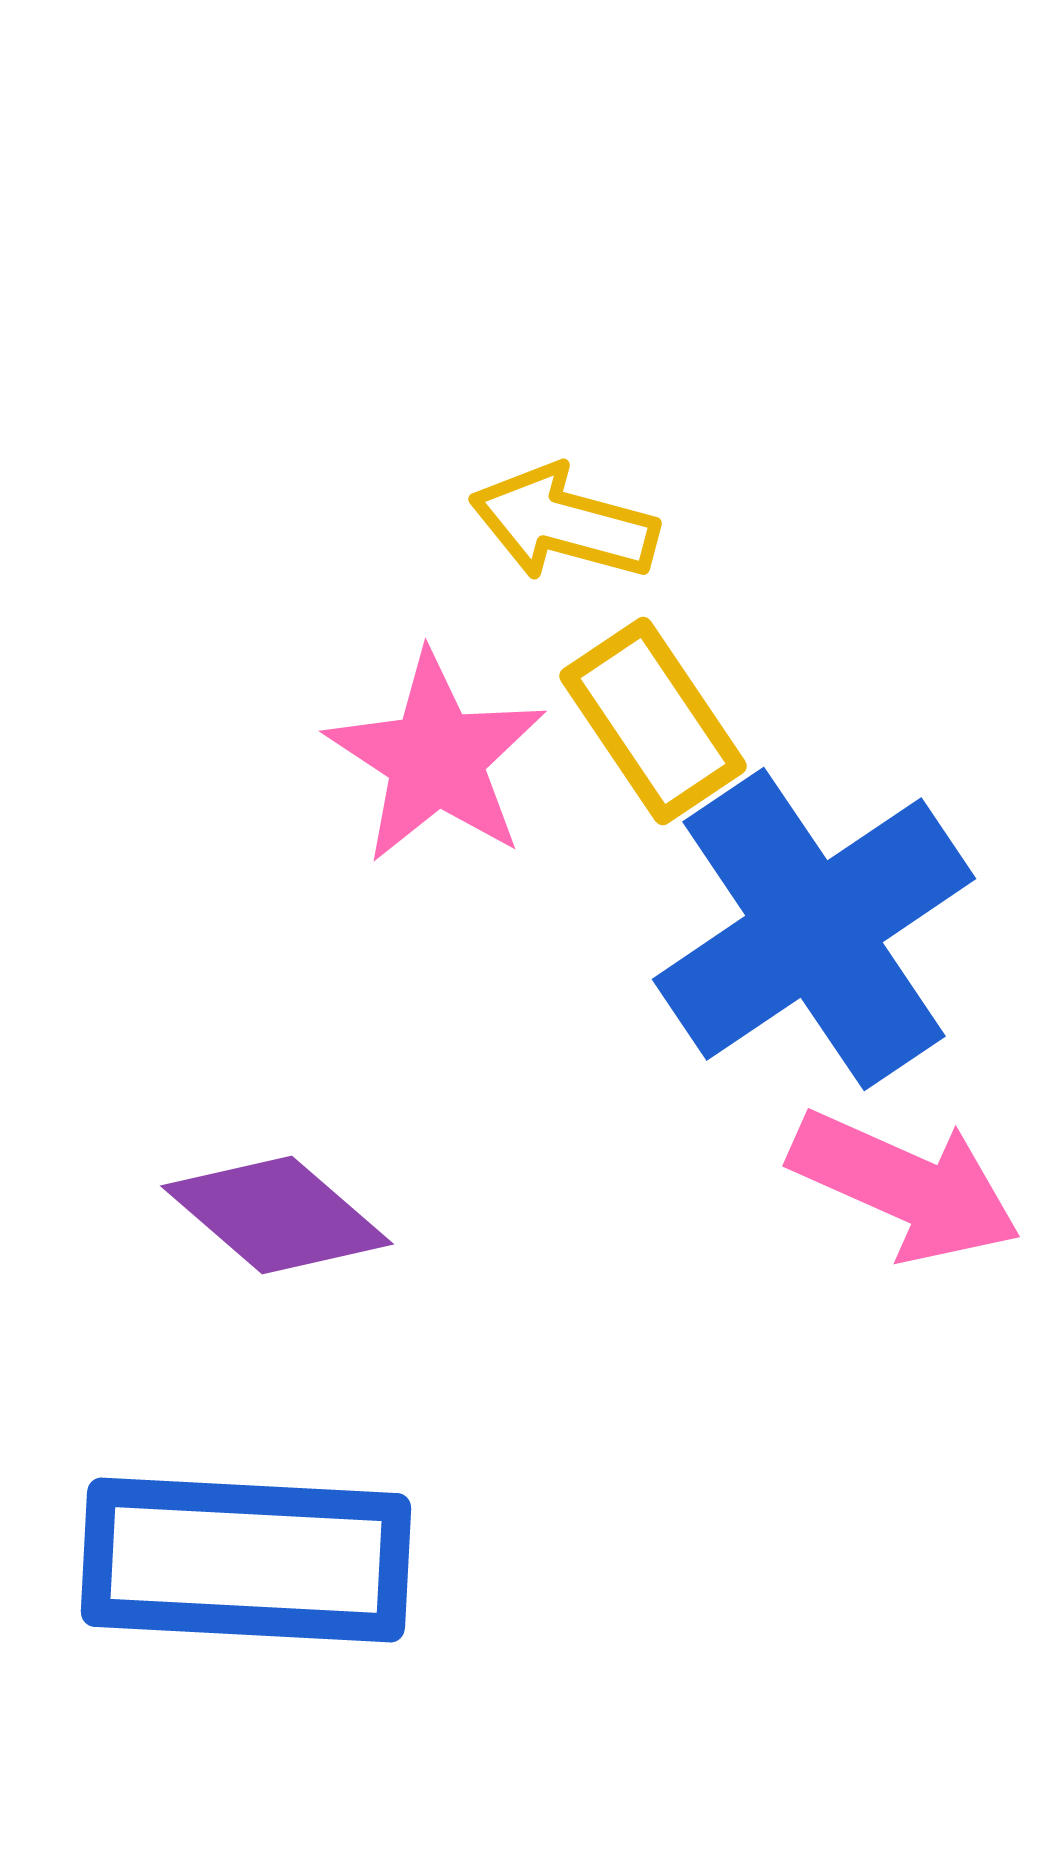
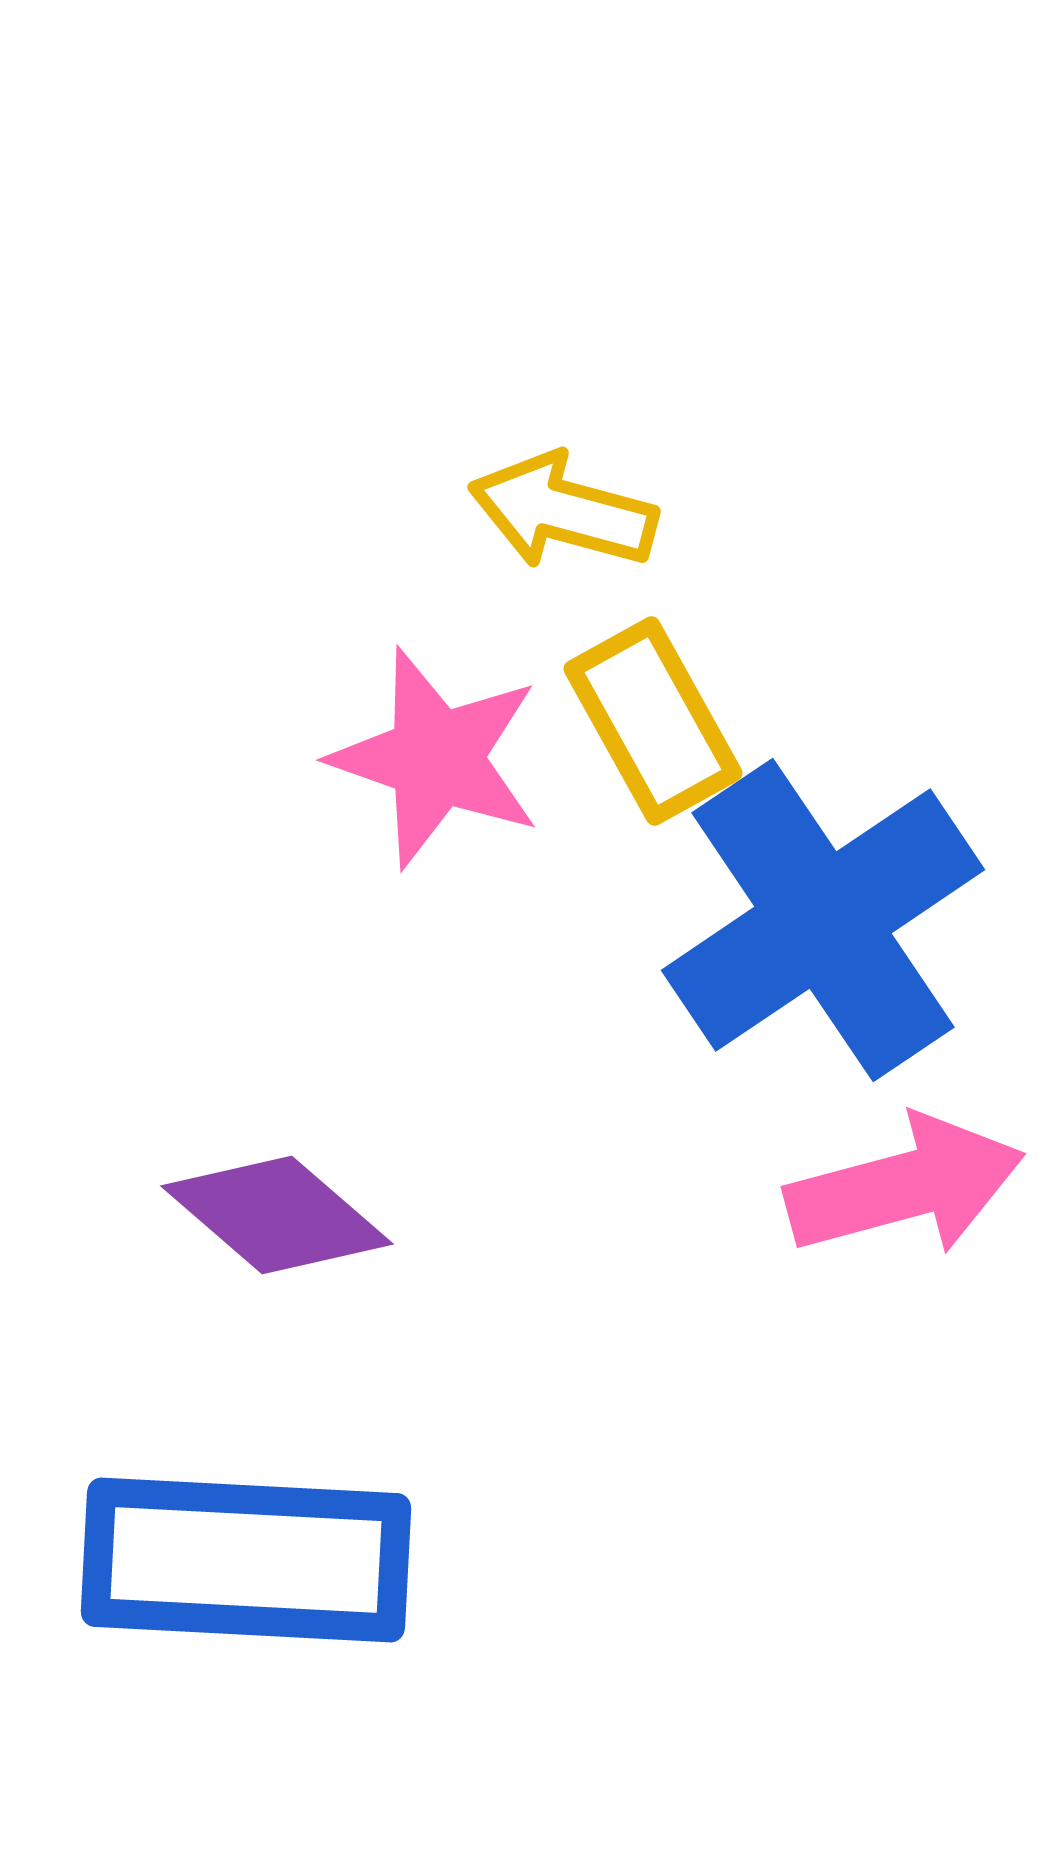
yellow arrow: moved 1 px left, 12 px up
yellow rectangle: rotated 5 degrees clockwise
pink star: rotated 14 degrees counterclockwise
blue cross: moved 9 px right, 9 px up
pink arrow: rotated 39 degrees counterclockwise
